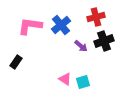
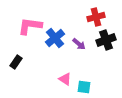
blue cross: moved 6 px left, 13 px down
black cross: moved 2 px right, 1 px up
purple arrow: moved 2 px left, 2 px up
cyan square: moved 1 px right, 5 px down; rotated 24 degrees clockwise
